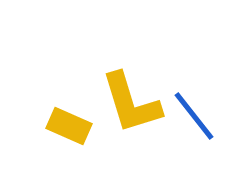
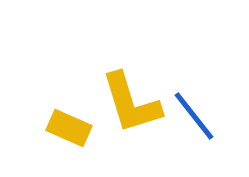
yellow rectangle: moved 2 px down
